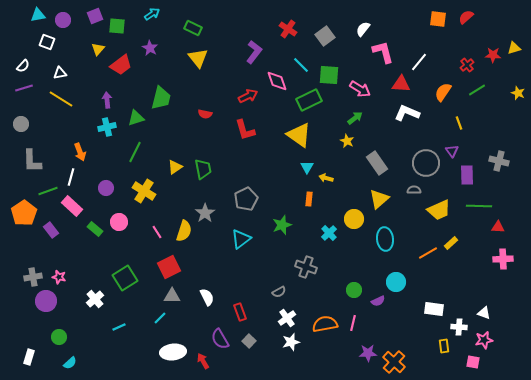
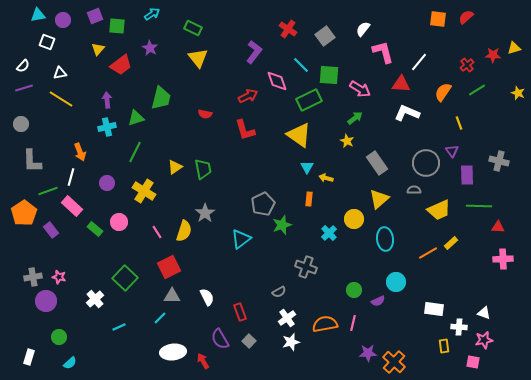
purple circle at (106, 188): moved 1 px right, 5 px up
gray pentagon at (246, 199): moved 17 px right, 5 px down
green square at (125, 278): rotated 15 degrees counterclockwise
